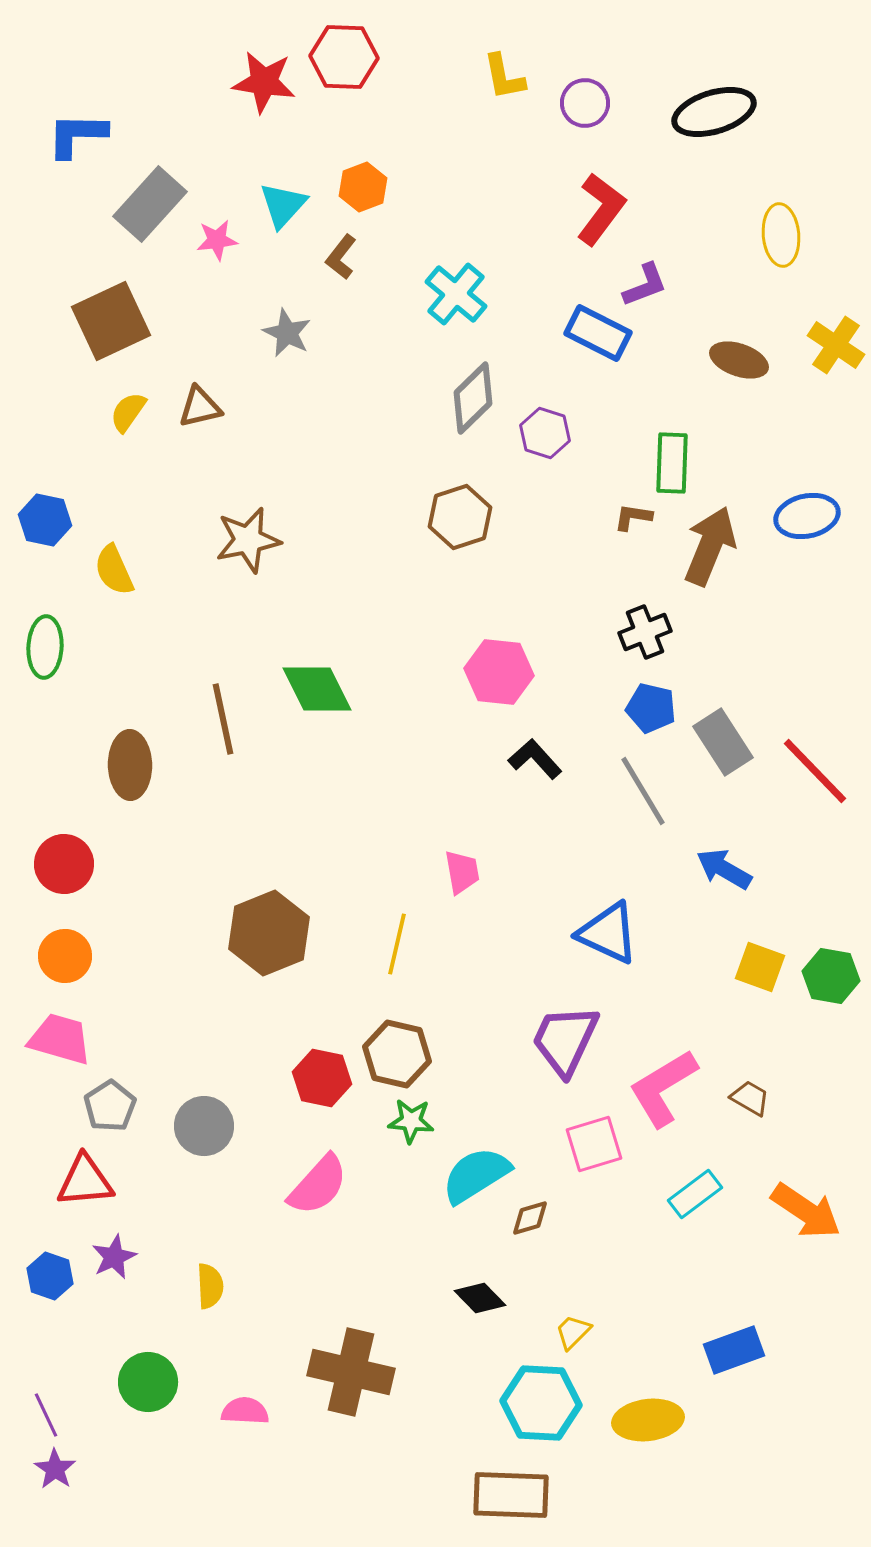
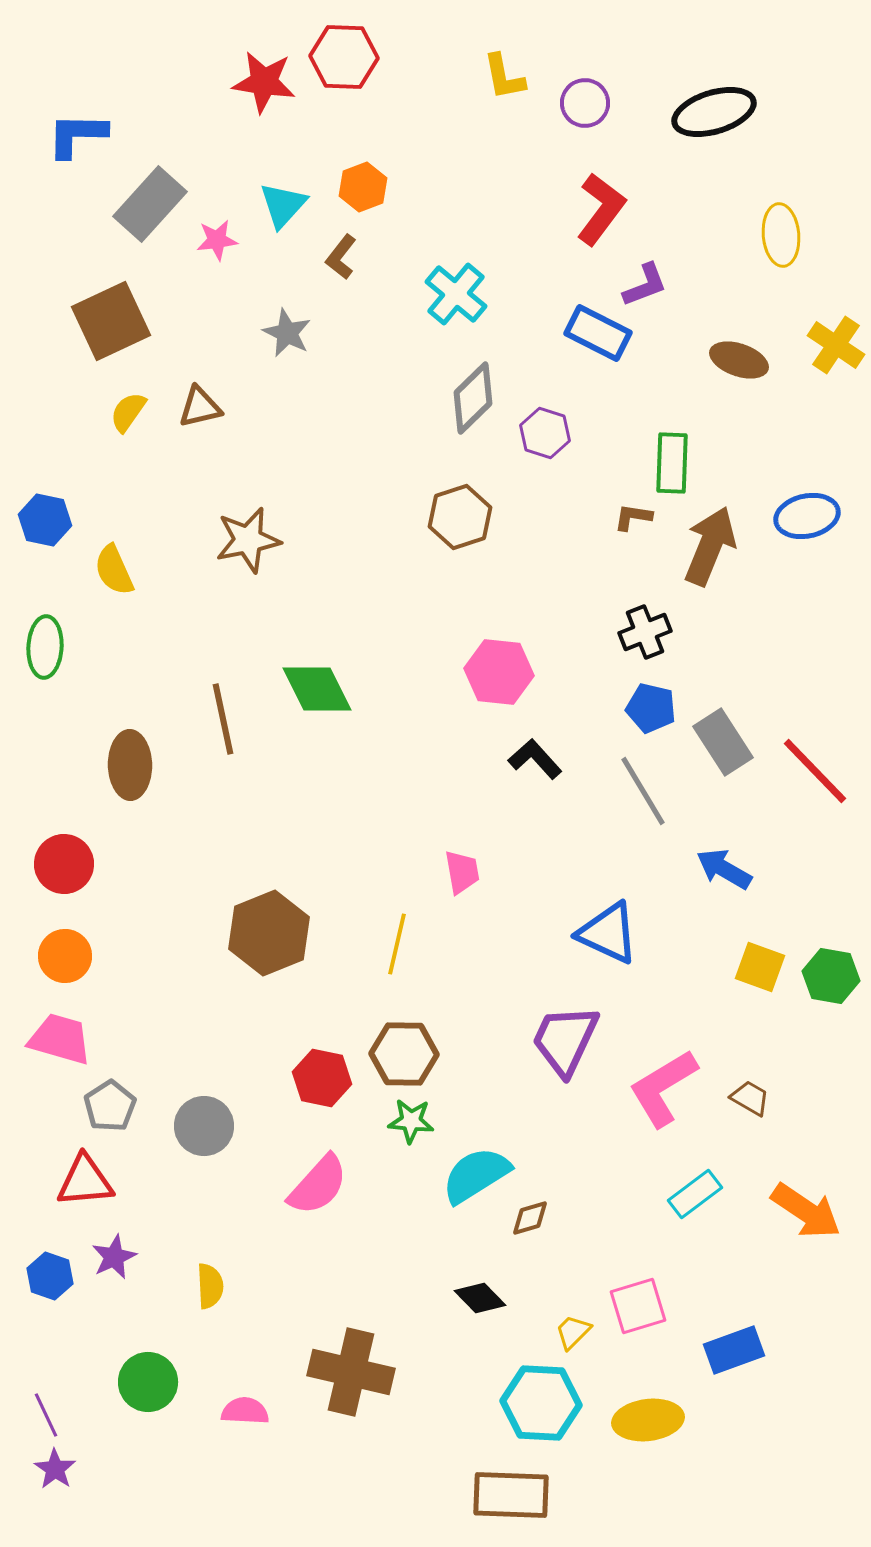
brown hexagon at (397, 1054): moved 7 px right; rotated 12 degrees counterclockwise
pink square at (594, 1144): moved 44 px right, 162 px down
